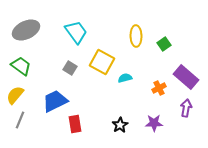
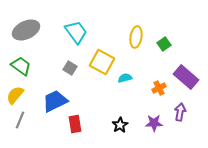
yellow ellipse: moved 1 px down; rotated 10 degrees clockwise
purple arrow: moved 6 px left, 4 px down
